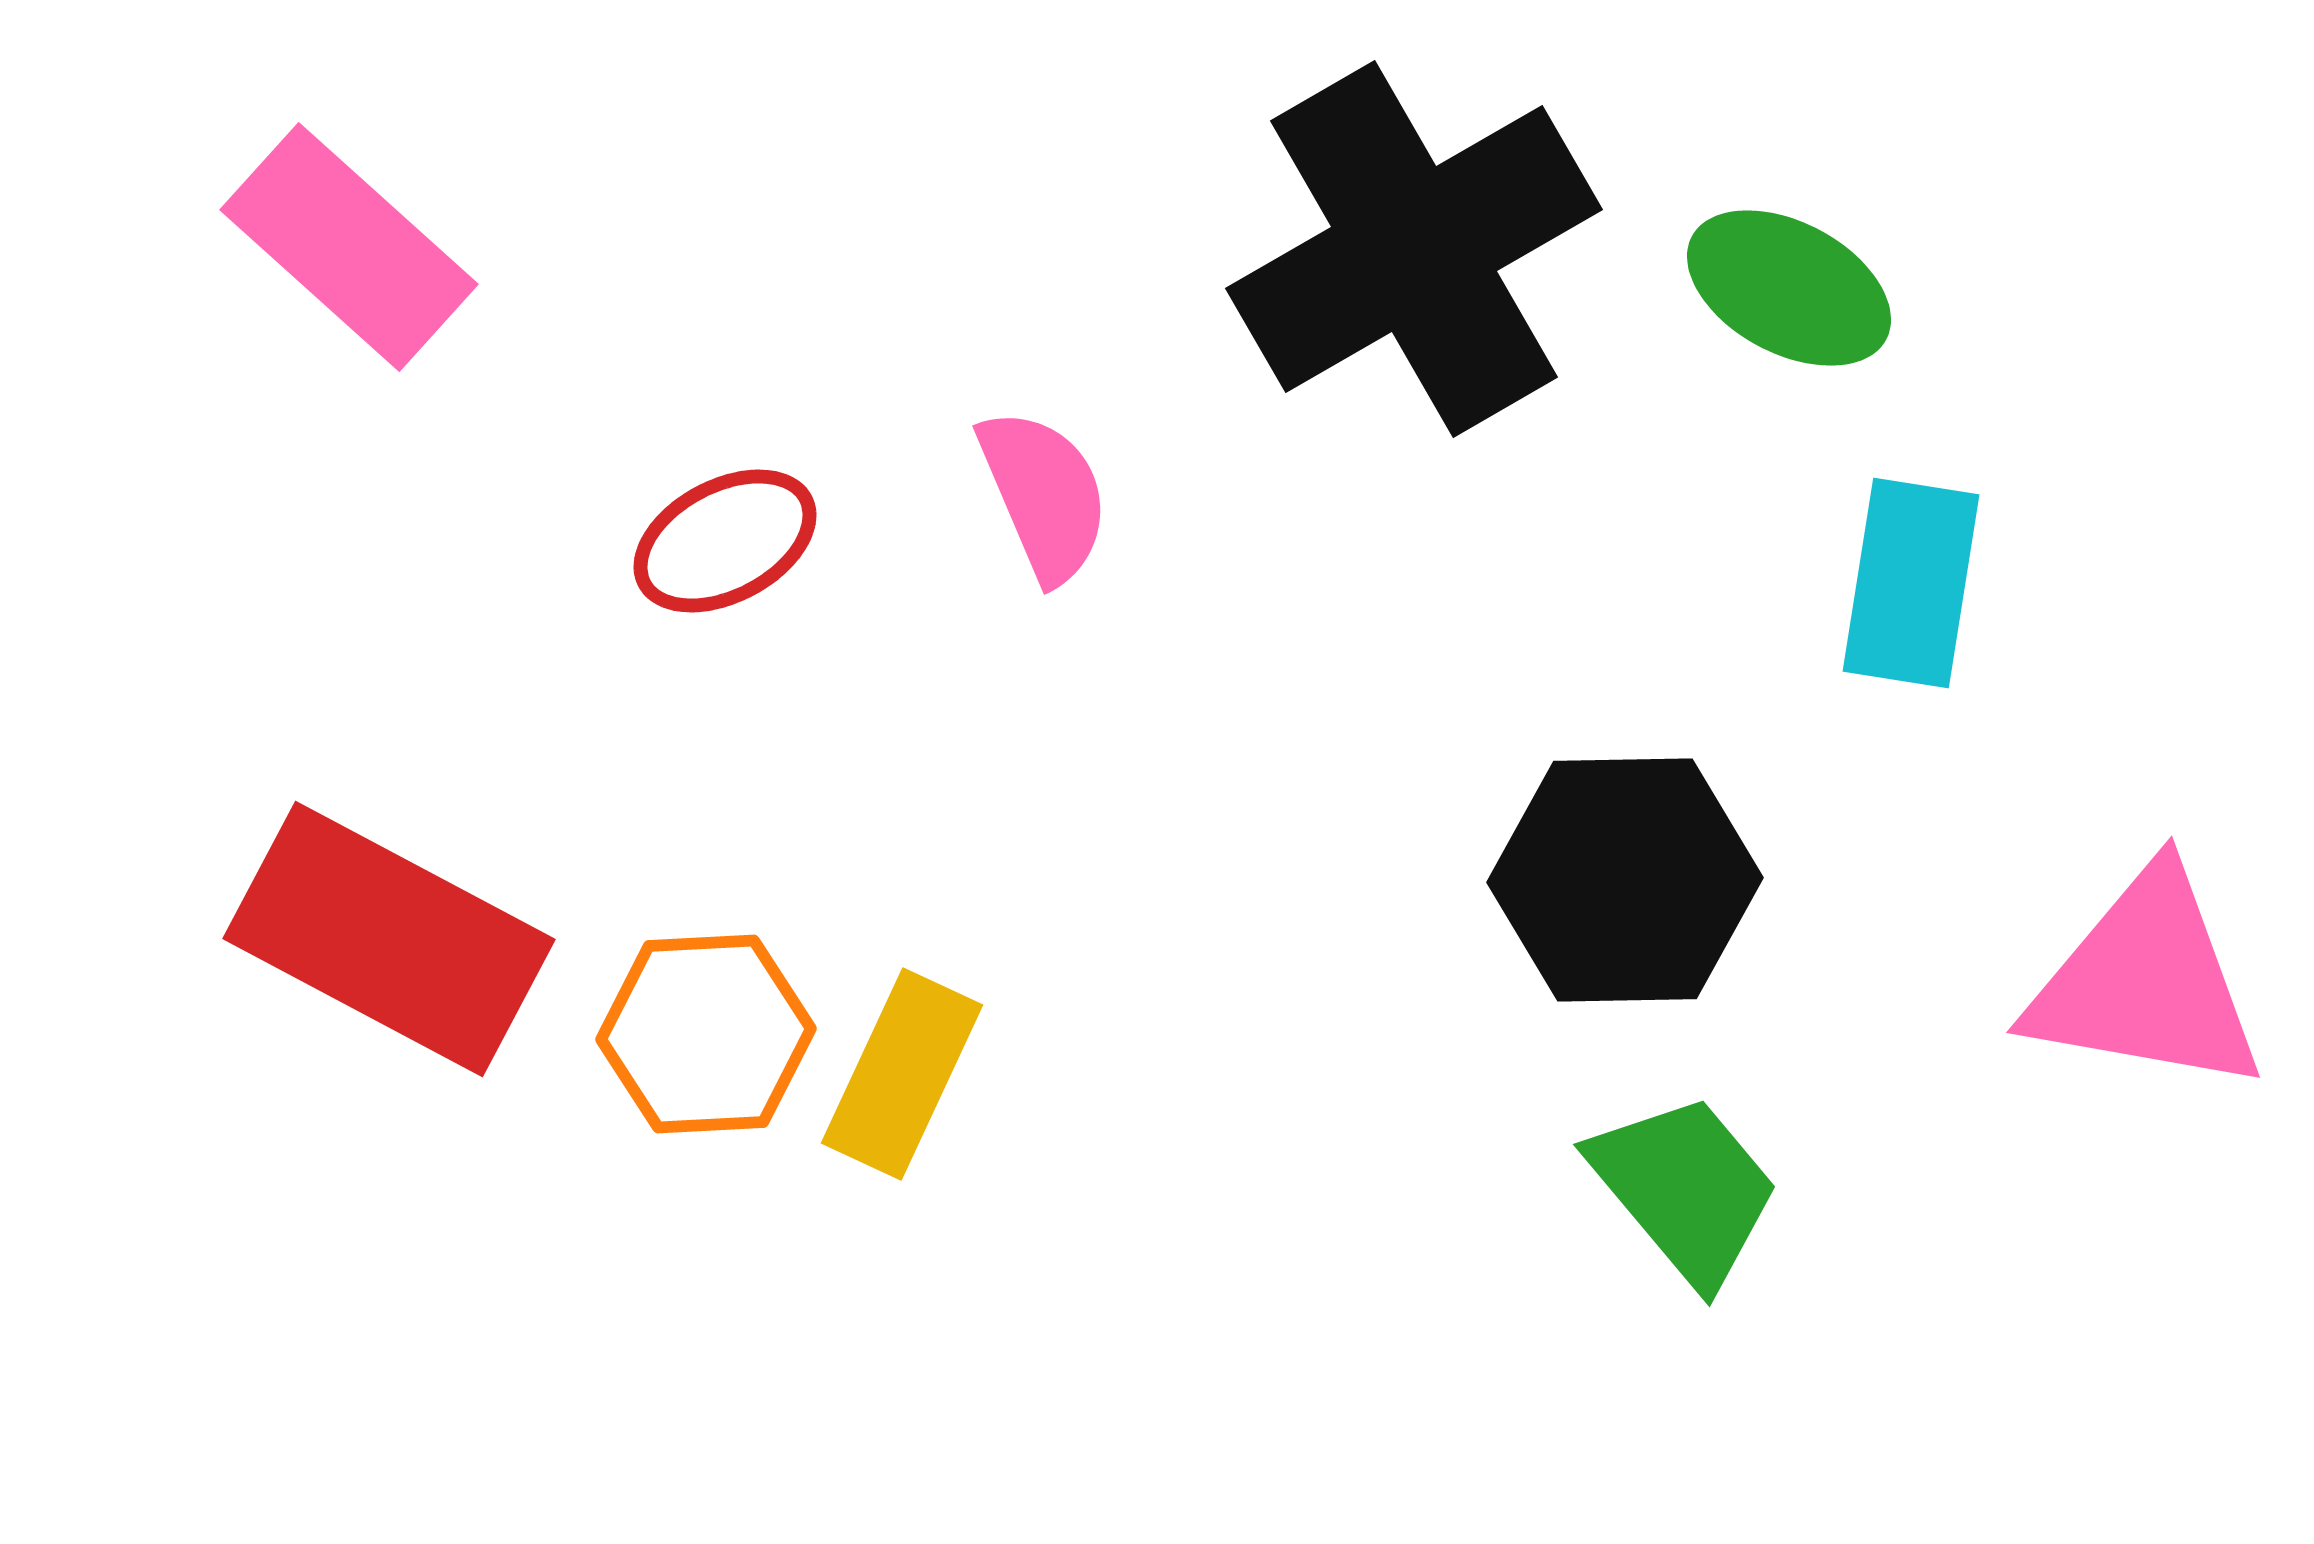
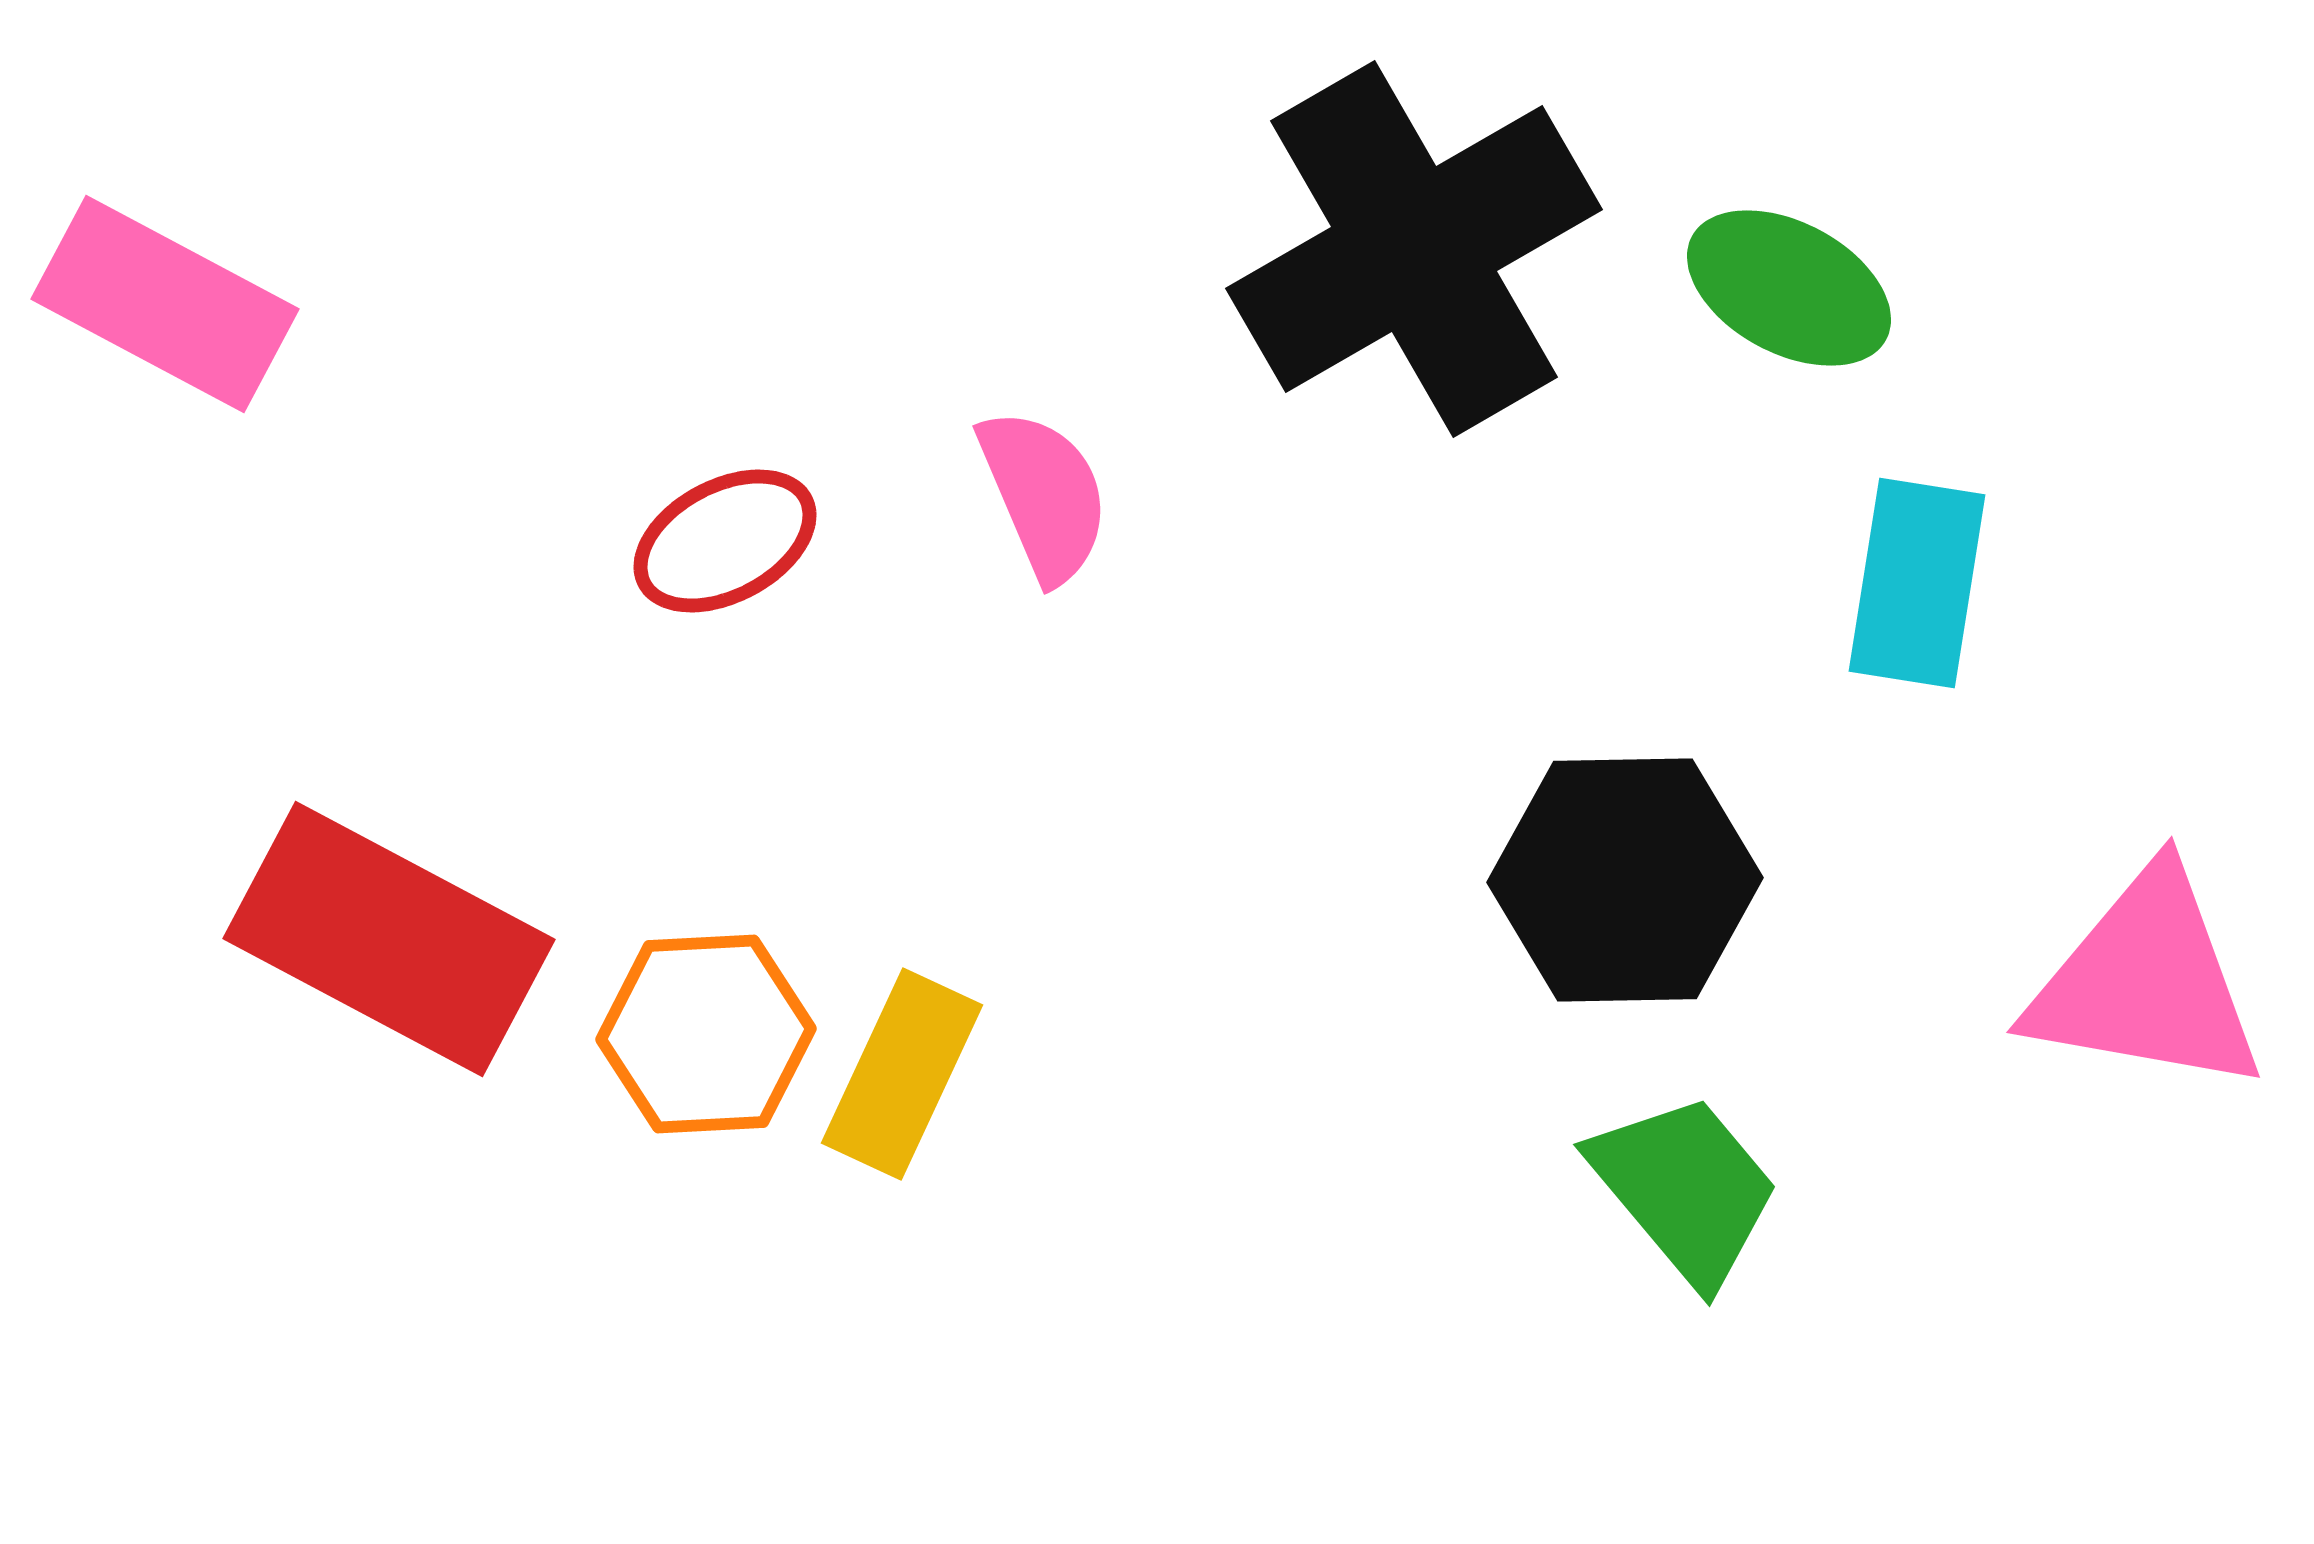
pink rectangle: moved 184 px left, 57 px down; rotated 14 degrees counterclockwise
cyan rectangle: moved 6 px right
